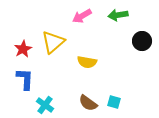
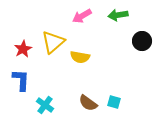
yellow semicircle: moved 7 px left, 5 px up
blue L-shape: moved 4 px left, 1 px down
